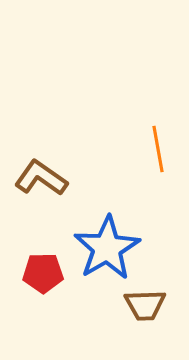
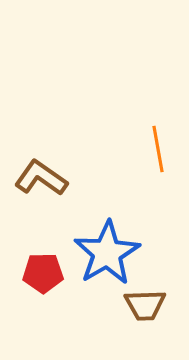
blue star: moved 5 px down
